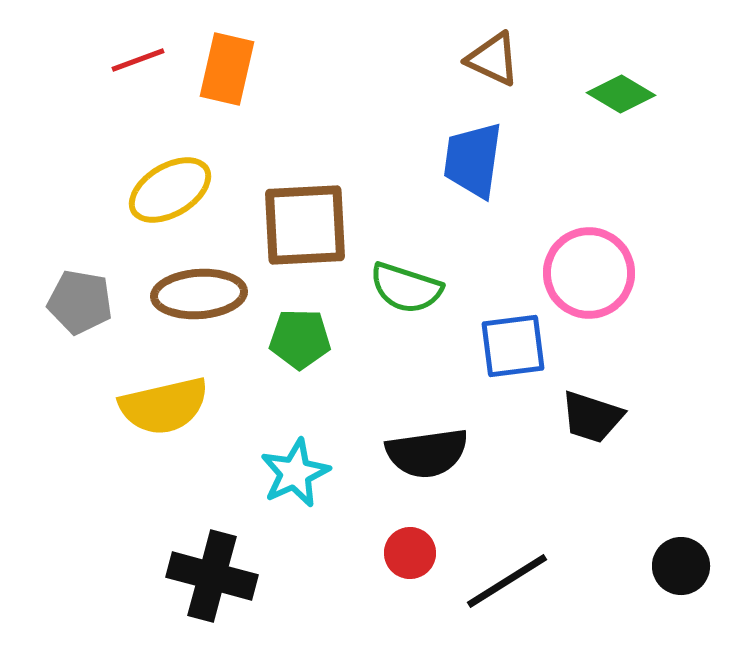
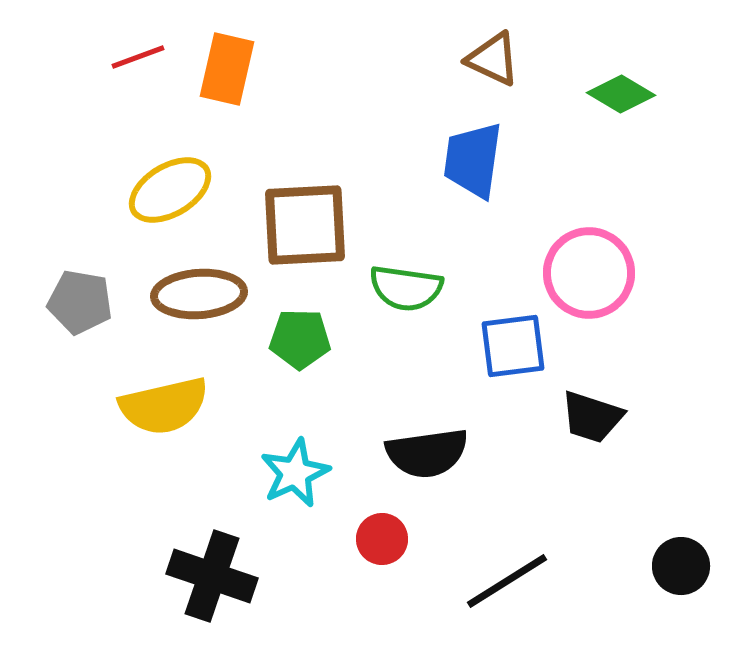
red line: moved 3 px up
green semicircle: rotated 10 degrees counterclockwise
red circle: moved 28 px left, 14 px up
black cross: rotated 4 degrees clockwise
